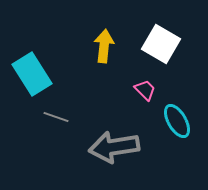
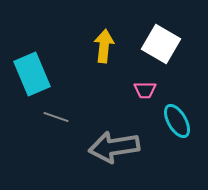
cyan rectangle: rotated 9 degrees clockwise
pink trapezoid: rotated 135 degrees clockwise
